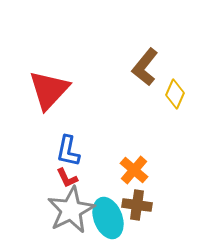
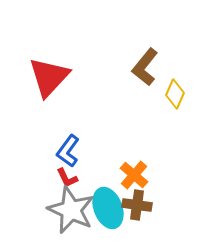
red triangle: moved 13 px up
blue L-shape: rotated 24 degrees clockwise
orange cross: moved 5 px down
gray star: rotated 21 degrees counterclockwise
cyan ellipse: moved 10 px up
